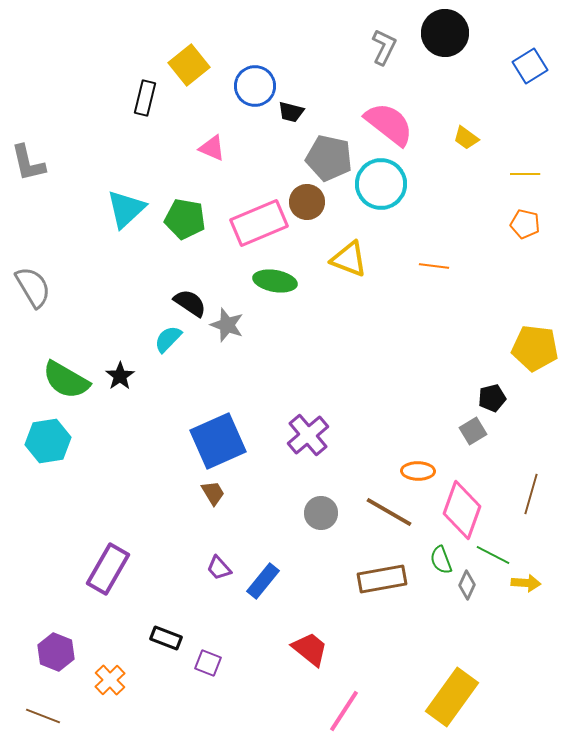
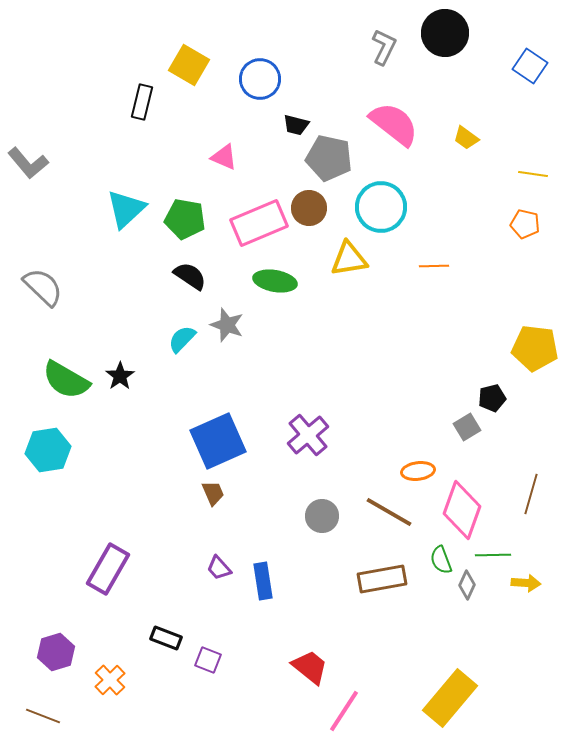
yellow square at (189, 65): rotated 21 degrees counterclockwise
blue square at (530, 66): rotated 24 degrees counterclockwise
blue circle at (255, 86): moved 5 px right, 7 px up
black rectangle at (145, 98): moved 3 px left, 4 px down
black trapezoid at (291, 112): moved 5 px right, 13 px down
pink semicircle at (389, 124): moved 5 px right
pink triangle at (212, 148): moved 12 px right, 9 px down
gray L-shape at (28, 163): rotated 27 degrees counterclockwise
yellow line at (525, 174): moved 8 px right; rotated 8 degrees clockwise
cyan circle at (381, 184): moved 23 px down
brown circle at (307, 202): moved 2 px right, 6 px down
yellow triangle at (349, 259): rotated 30 degrees counterclockwise
orange line at (434, 266): rotated 8 degrees counterclockwise
gray semicircle at (33, 287): moved 10 px right; rotated 15 degrees counterclockwise
black semicircle at (190, 303): moved 27 px up
cyan semicircle at (168, 339): moved 14 px right
gray square at (473, 431): moved 6 px left, 4 px up
cyan hexagon at (48, 441): moved 9 px down
orange ellipse at (418, 471): rotated 8 degrees counterclockwise
brown trapezoid at (213, 493): rotated 8 degrees clockwise
gray circle at (321, 513): moved 1 px right, 3 px down
green line at (493, 555): rotated 28 degrees counterclockwise
blue rectangle at (263, 581): rotated 48 degrees counterclockwise
red trapezoid at (310, 649): moved 18 px down
purple hexagon at (56, 652): rotated 21 degrees clockwise
purple square at (208, 663): moved 3 px up
yellow rectangle at (452, 697): moved 2 px left, 1 px down; rotated 4 degrees clockwise
